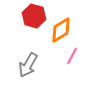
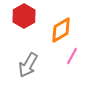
red hexagon: moved 10 px left; rotated 15 degrees clockwise
